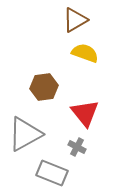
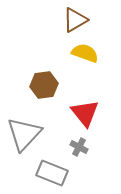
brown hexagon: moved 2 px up
gray triangle: moved 1 px left; rotated 18 degrees counterclockwise
gray cross: moved 2 px right
